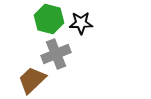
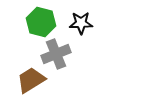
green hexagon: moved 8 px left, 3 px down
brown trapezoid: moved 1 px left; rotated 12 degrees clockwise
